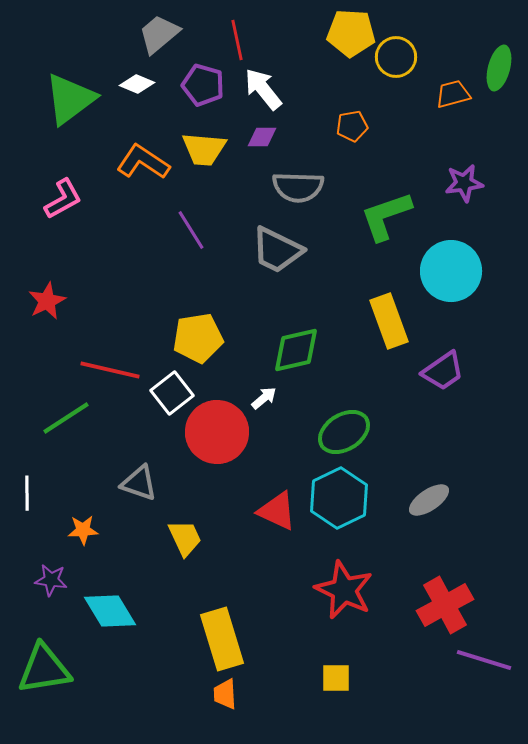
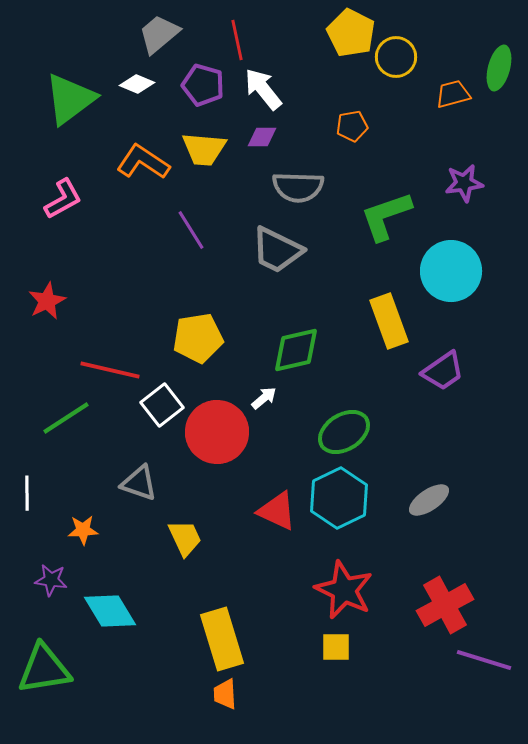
yellow pentagon at (351, 33): rotated 24 degrees clockwise
white square at (172, 393): moved 10 px left, 12 px down
yellow square at (336, 678): moved 31 px up
